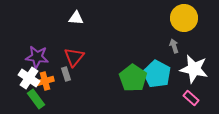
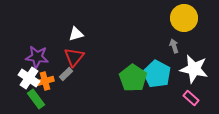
white triangle: moved 16 px down; rotated 21 degrees counterclockwise
gray rectangle: rotated 64 degrees clockwise
